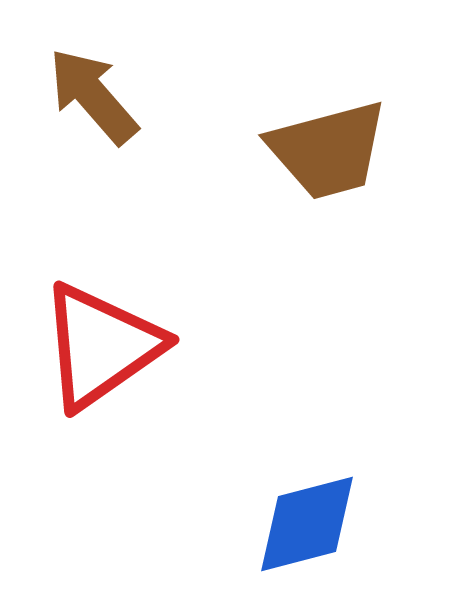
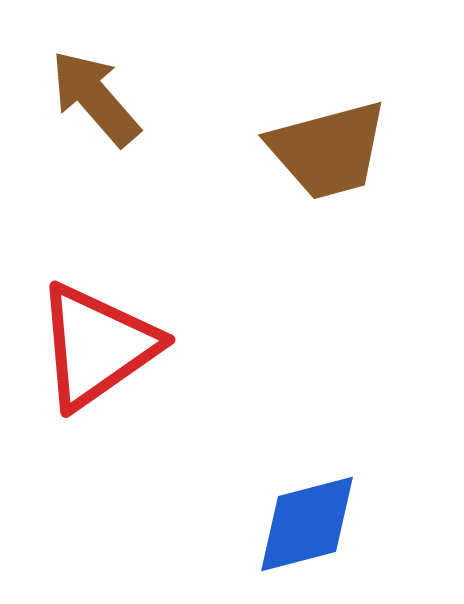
brown arrow: moved 2 px right, 2 px down
red triangle: moved 4 px left
